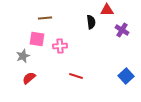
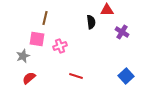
brown line: rotated 72 degrees counterclockwise
purple cross: moved 2 px down
pink cross: rotated 16 degrees counterclockwise
